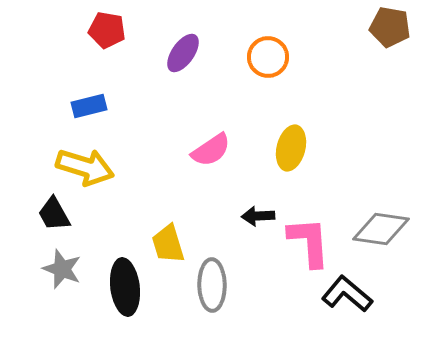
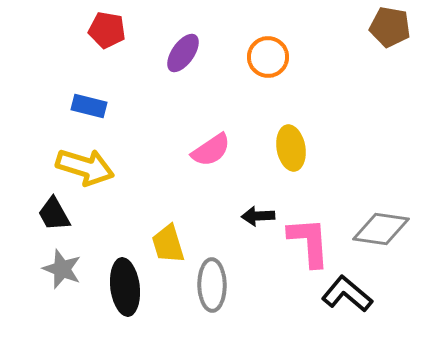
blue rectangle: rotated 28 degrees clockwise
yellow ellipse: rotated 24 degrees counterclockwise
